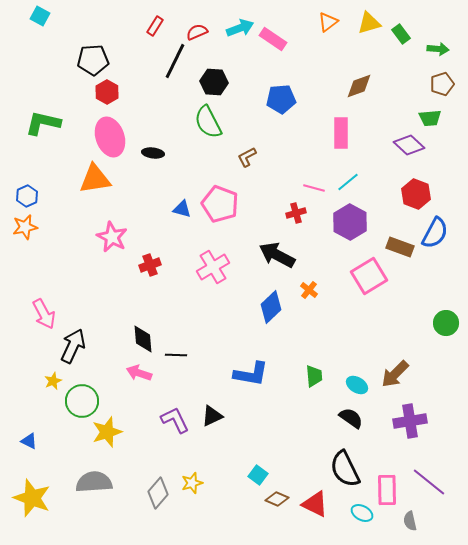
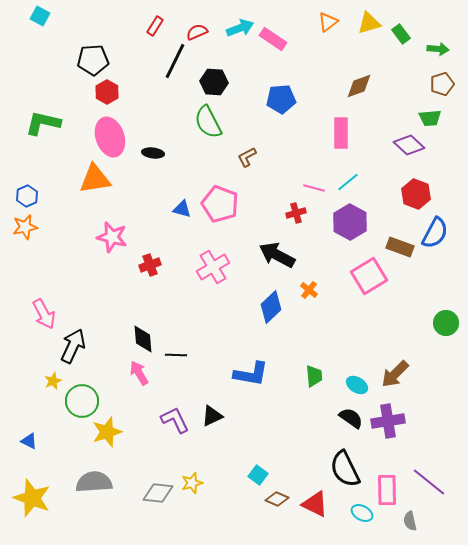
pink star at (112, 237): rotated 12 degrees counterclockwise
pink arrow at (139, 373): rotated 40 degrees clockwise
purple cross at (410, 421): moved 22 px left
gray diamond at (158, 493): rotated 56 degrees clockwise
